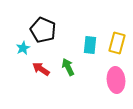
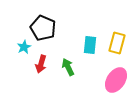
black pentagon: moved 2 px up
cyan star: moved 1 px right, 1 px up
red arrow: moved 5 px up; rotated 108 degrees counterclockwise
pink ellipse: rotated 40 degrees clockwise
